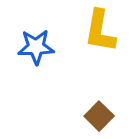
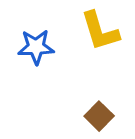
yellow L-shape: rotated 27 degrees counterclockwise
